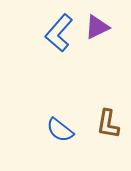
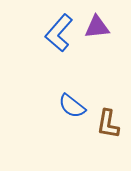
purple triangle: rotated 20 degrees clockwise
blue semicircle: moved 12 px right, 24 px up
